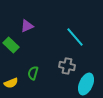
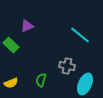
cyan line: moved 5 px right, 2 px up; rotated 10 degrees counterclockwise
green semicircle: moved 8 px right, 7 px down
cyan ellipse: moved 1 px left
